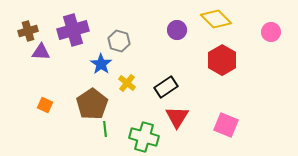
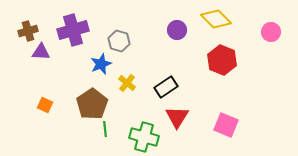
red hexagon: rotated 8 degrees counterclockwise
blue star: rotated 15 degrees clockwise
